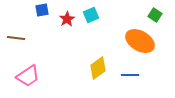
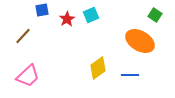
brown line: moved 7 px right, 2 px up; rotated 54 degrees counterclockwise
pink trapezoid: rotated 10 degrees counterclockwise
